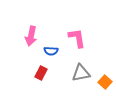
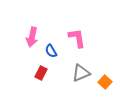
pink arrow: moved 1 px right, 1 px down
blue semicircle: rotated 56 degrees clockwise
gray triangle: rotated 12 degrees counterclockwise
